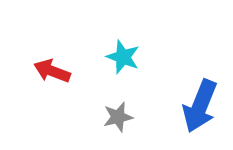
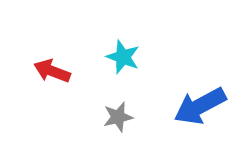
blue arrow: rotated 40 degrees clockwise
